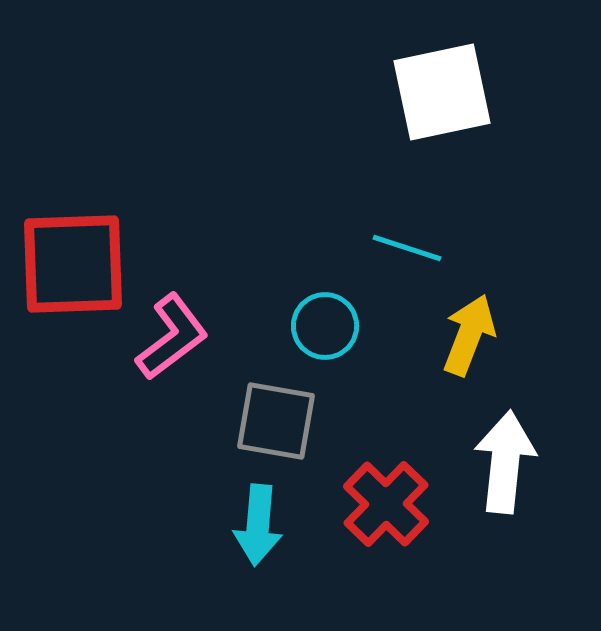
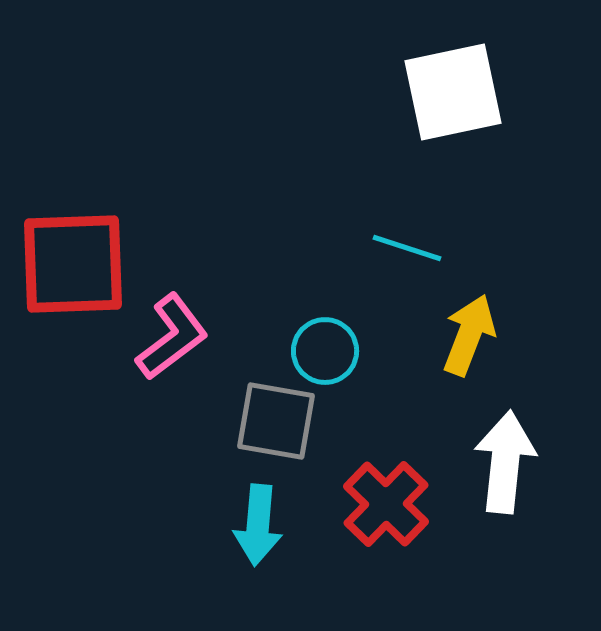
white square: moved 11 px right
cyan circle: moved 25 px down
